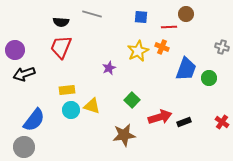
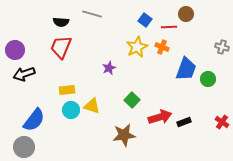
blue square: moved 4 px right, 3 px down; rotated 32 degrees clockwise
yellow star: moved 1 px left, 4 px up
green circle: moved 1 px left, 1 px down
